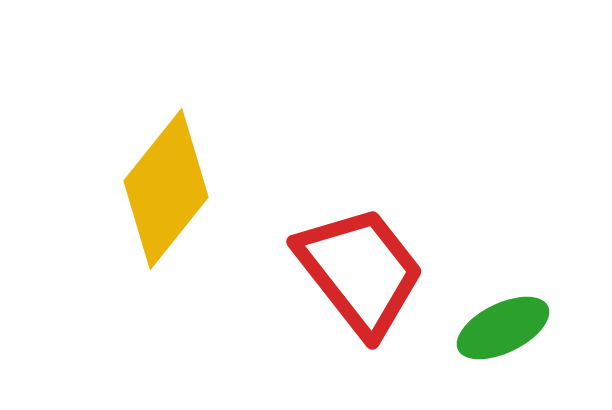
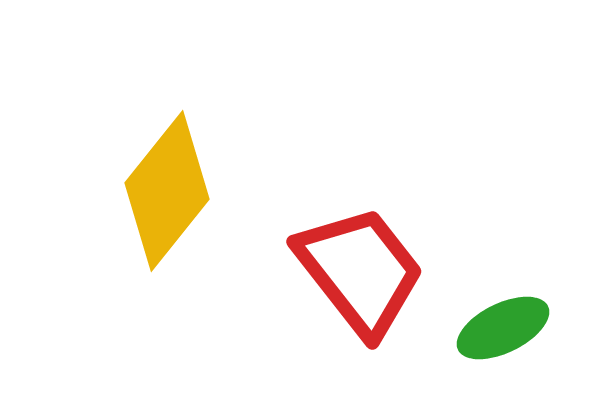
yellow diamond: moved 1 px right, 2 px down
